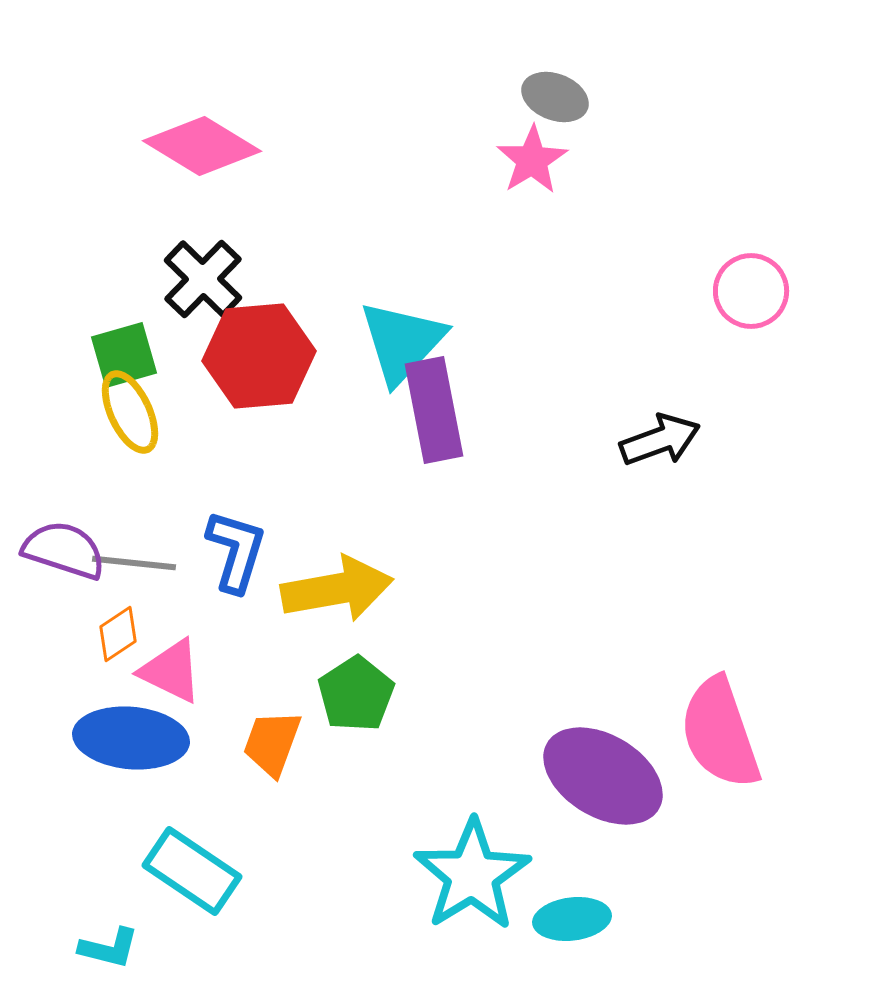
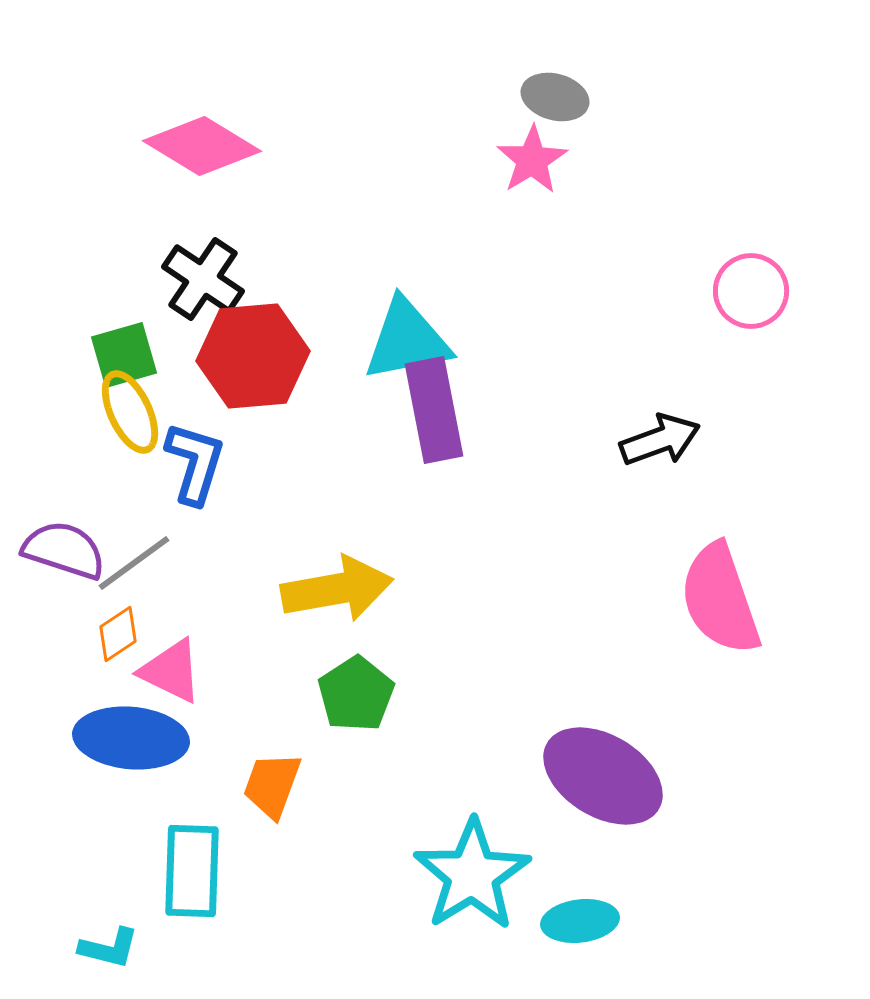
gray ellipse: rotated 6 degrees counterclockwise
black cross: rotated 10 degrees counterclockwise
cyan triangle: moved 5 px right, 2 px up; rotated 36 degrees clockwise
red hexagon: moved 6 px left
blue L-shape: moved 41 px left, 88 px up
gray line: rotated 42 degrees counterclockwise
pink semicircle: moved 134 px up
orange trapezoid: moved 42 px down
cyan rectangle: rotated 58 degrees clockwise
cyan ellipse: moved 8 px right, 2 px down
